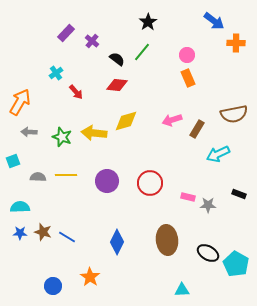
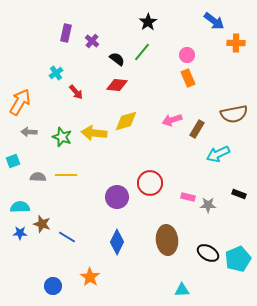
purple rectangle: rotated 30 degrees counterclockwise
purple circle: moved 10 px right, 16 px down
brown star: moved 1 px left, 8 px up
cyan pentagon: moved 2 px right, 5 px up; rotated 20 degrees clockwise
